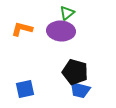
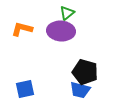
black pentagon: moved 10 px right
